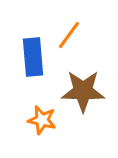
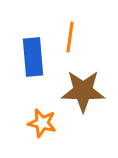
orange line: moved 1 px right, 2 px down; rotated 28 degrees counterclockwise
orange star: moved 3 px down
